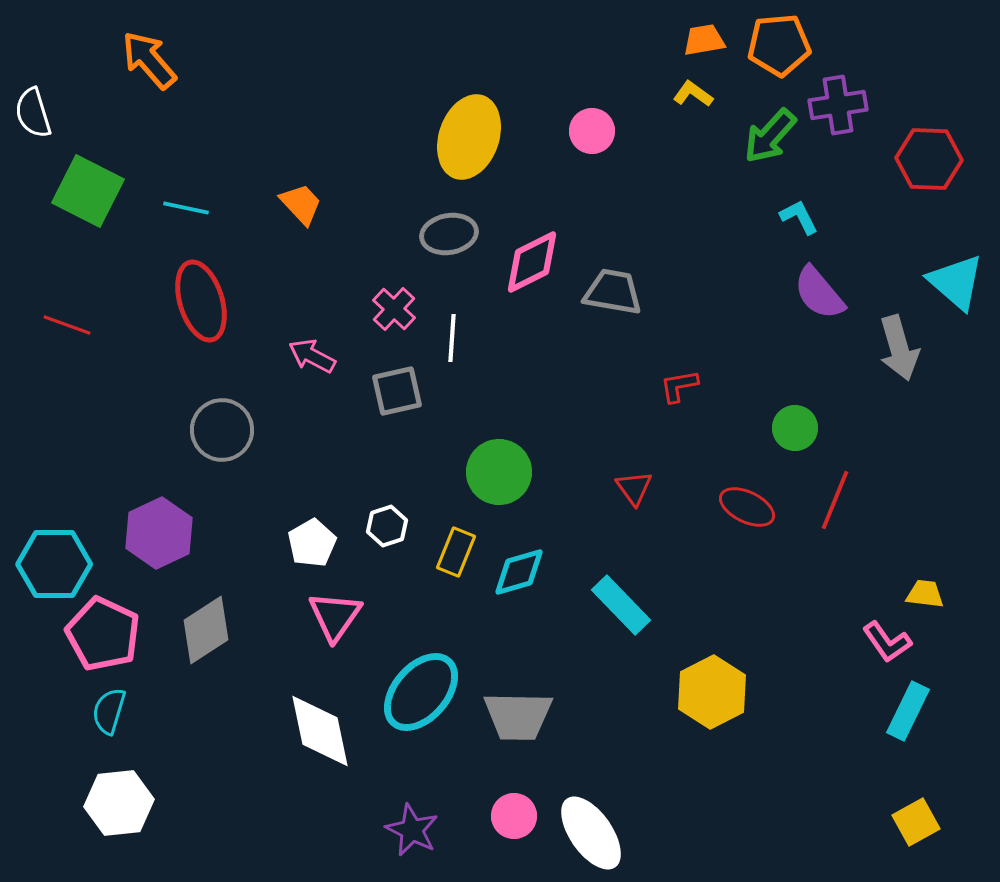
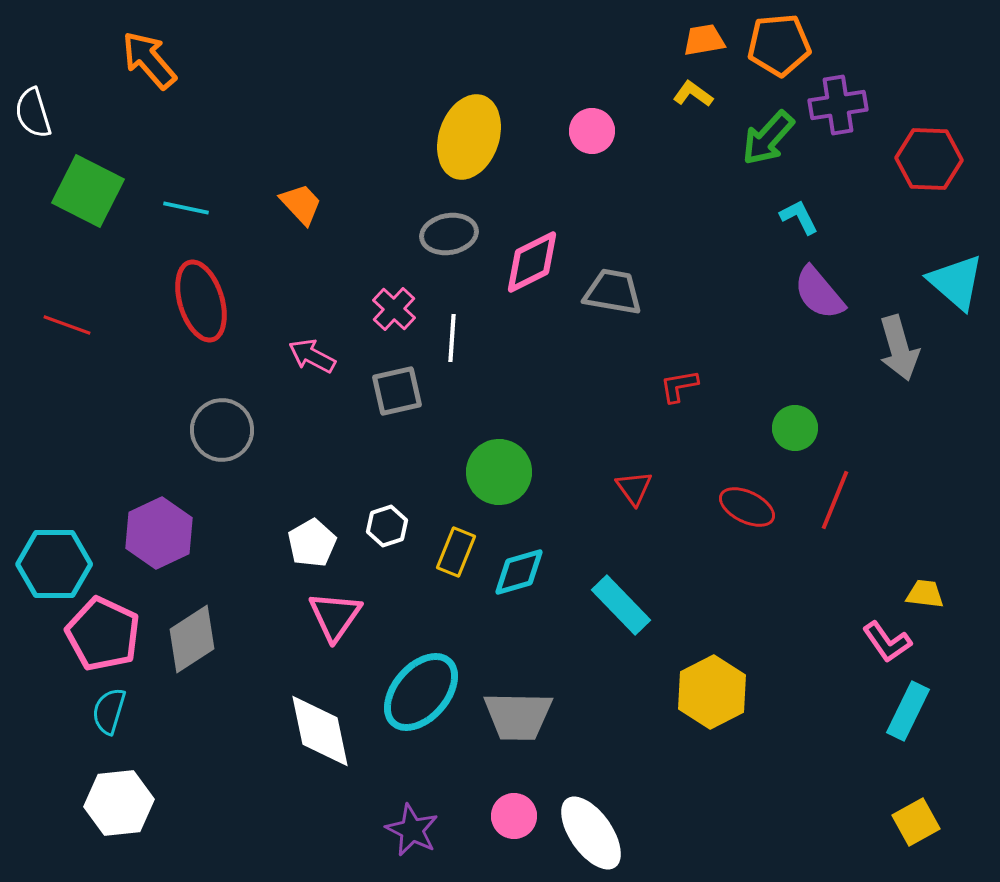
green arrow at (770, 136): moved 2 px left, 2 px down
gray diamond at (206, 630): moved 14 px left, 9 px down
